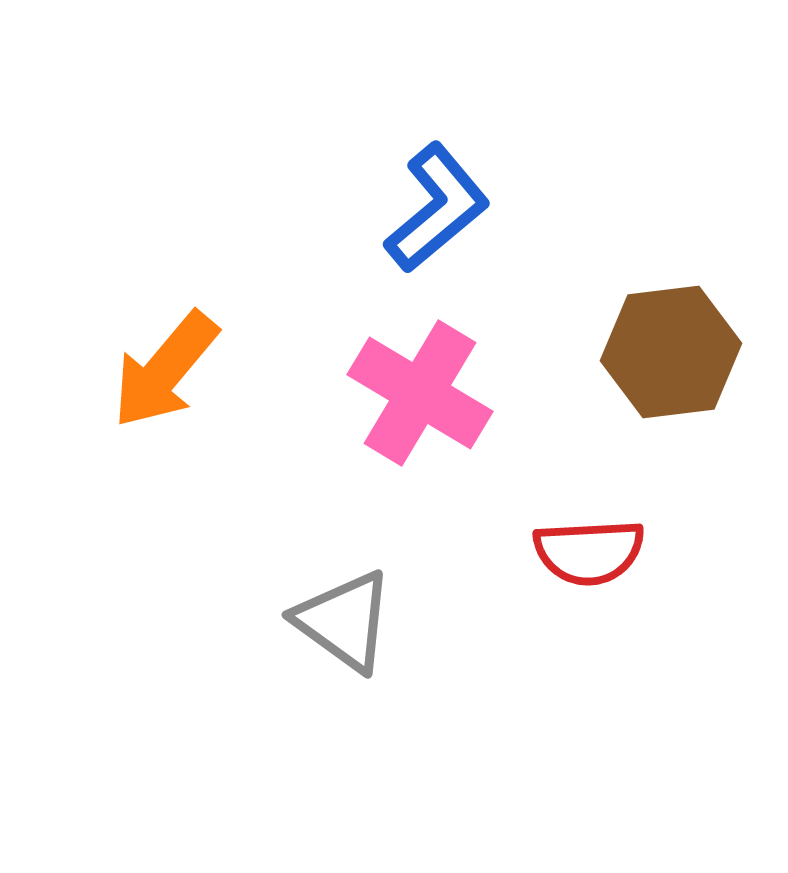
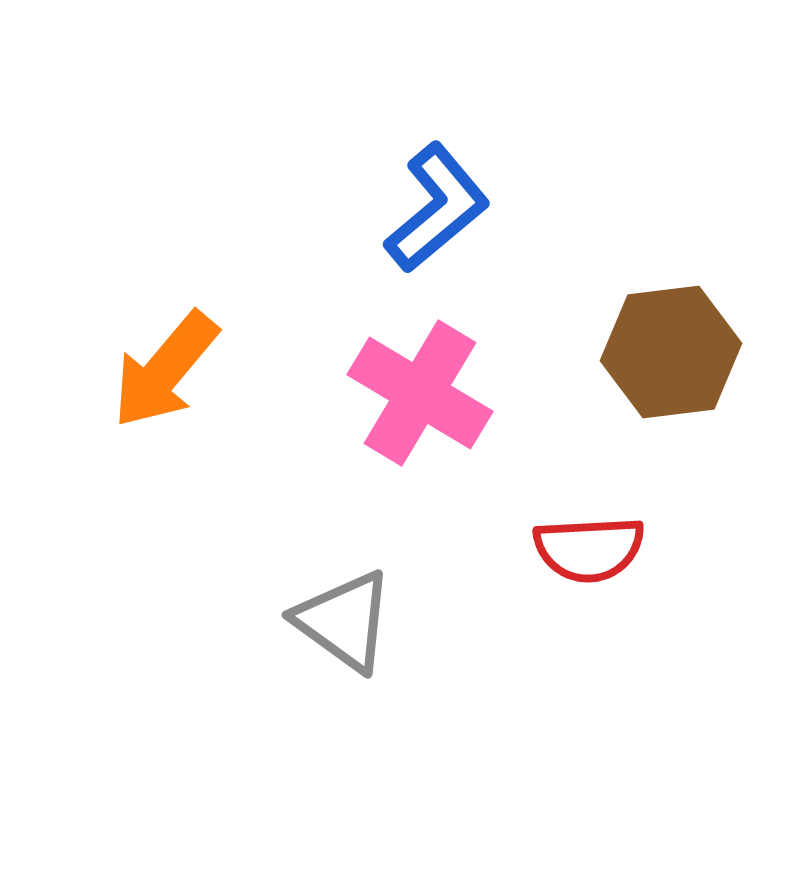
red semicircle: moved 3 px up
